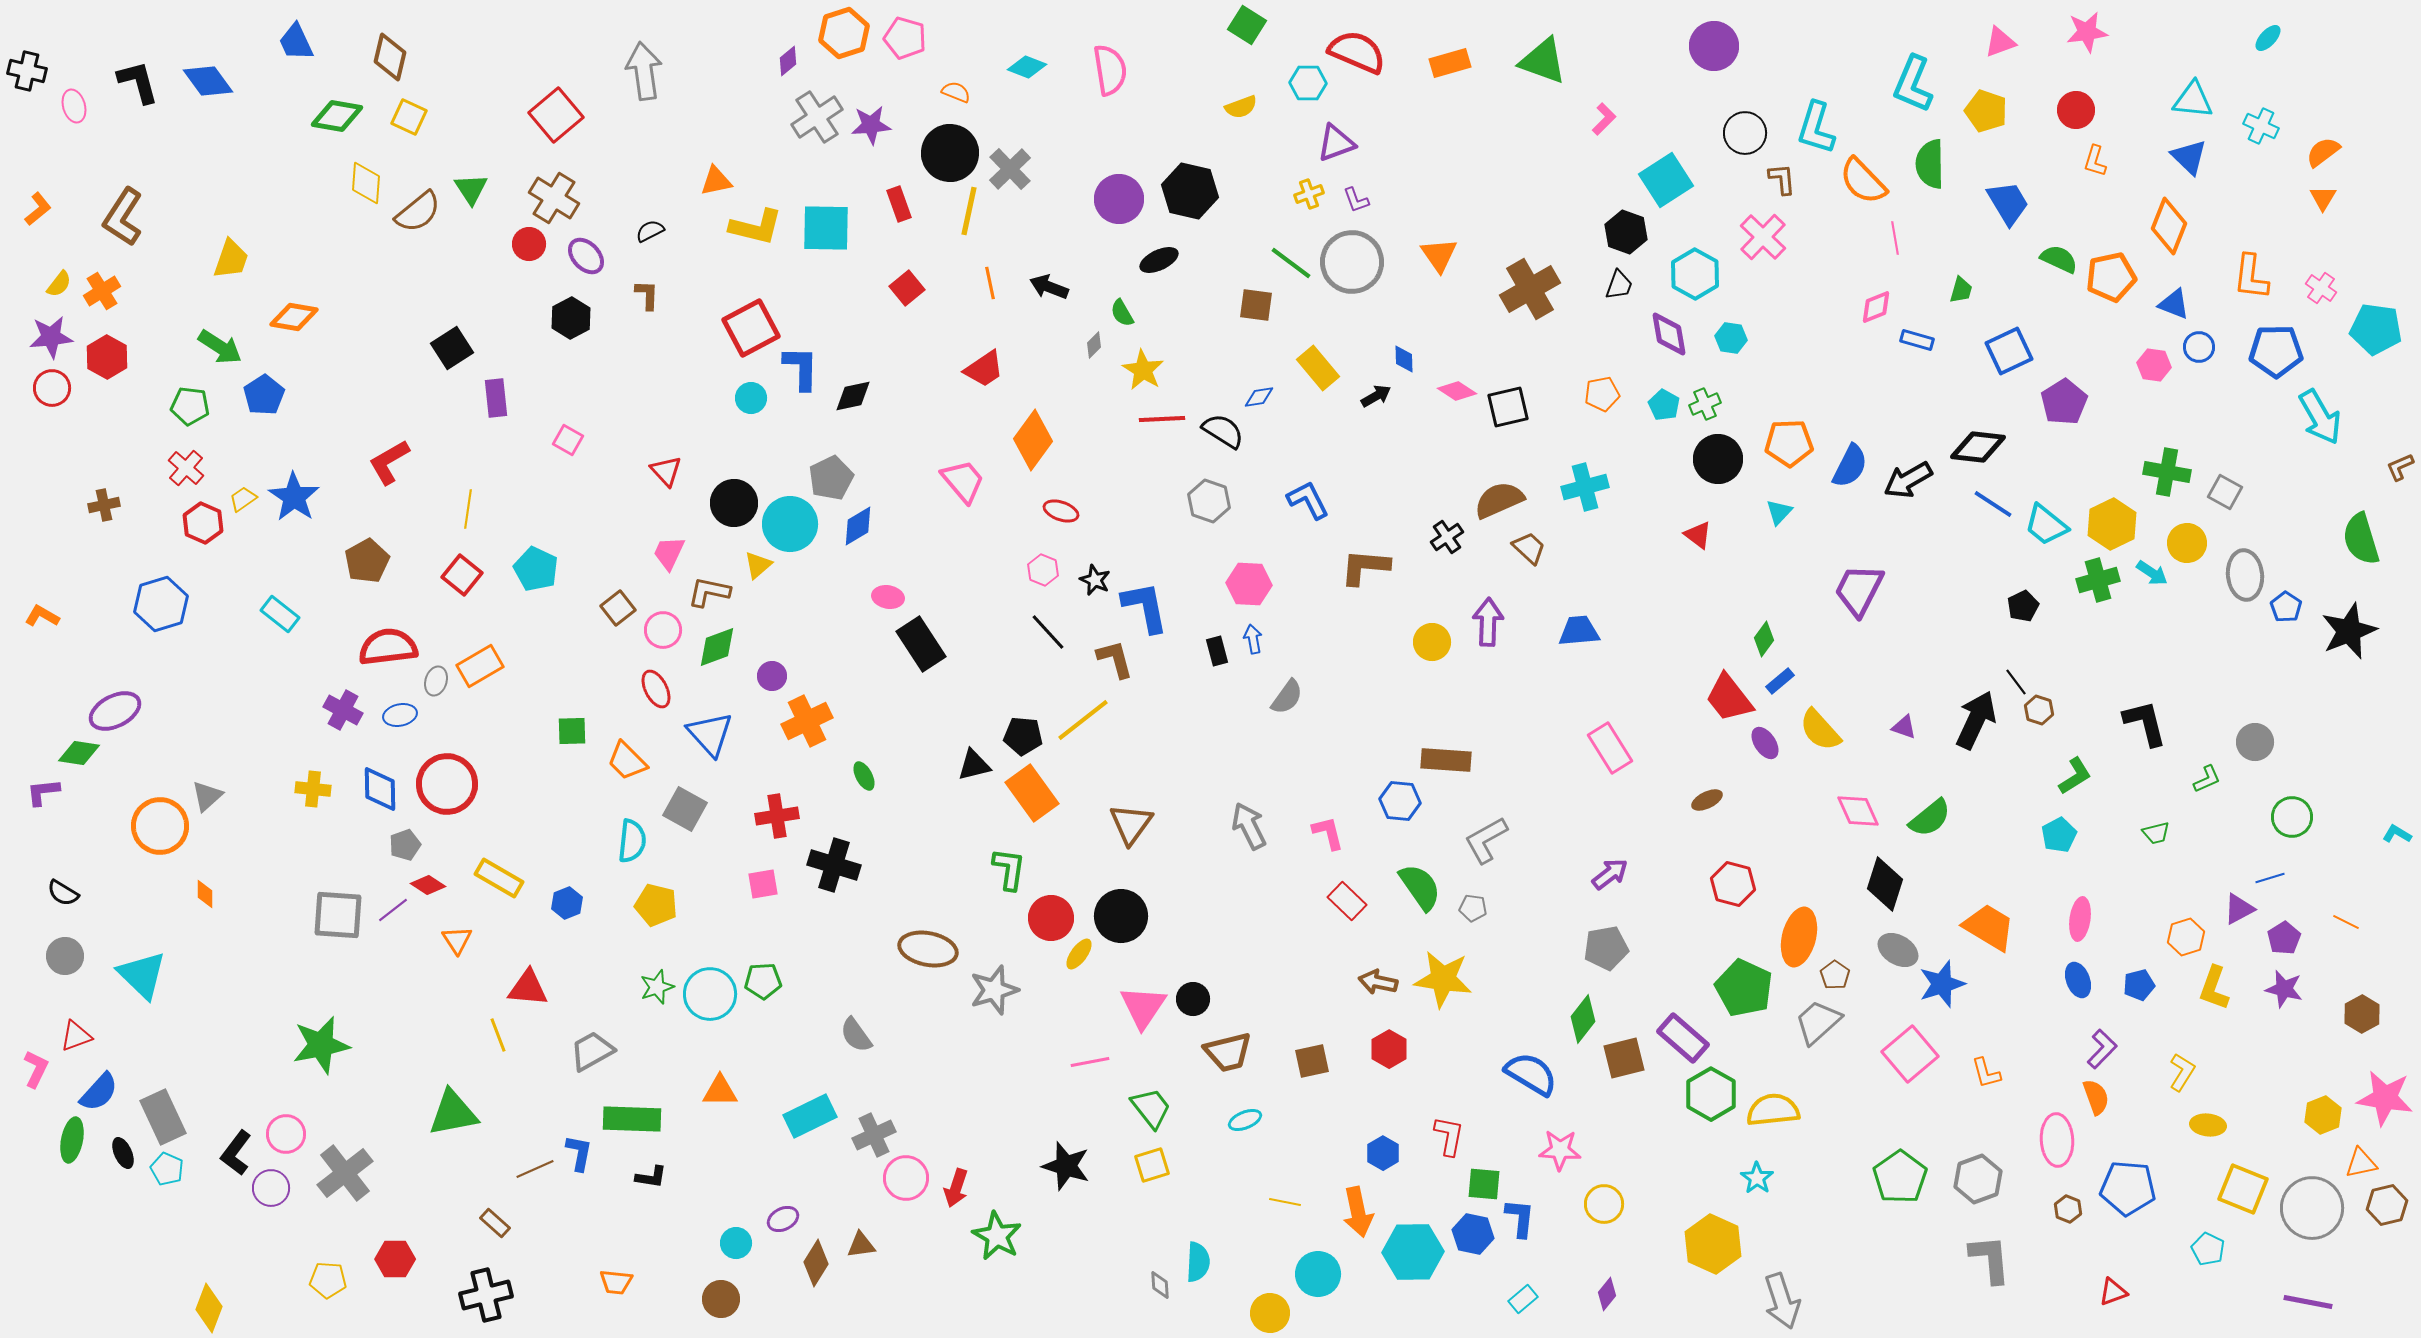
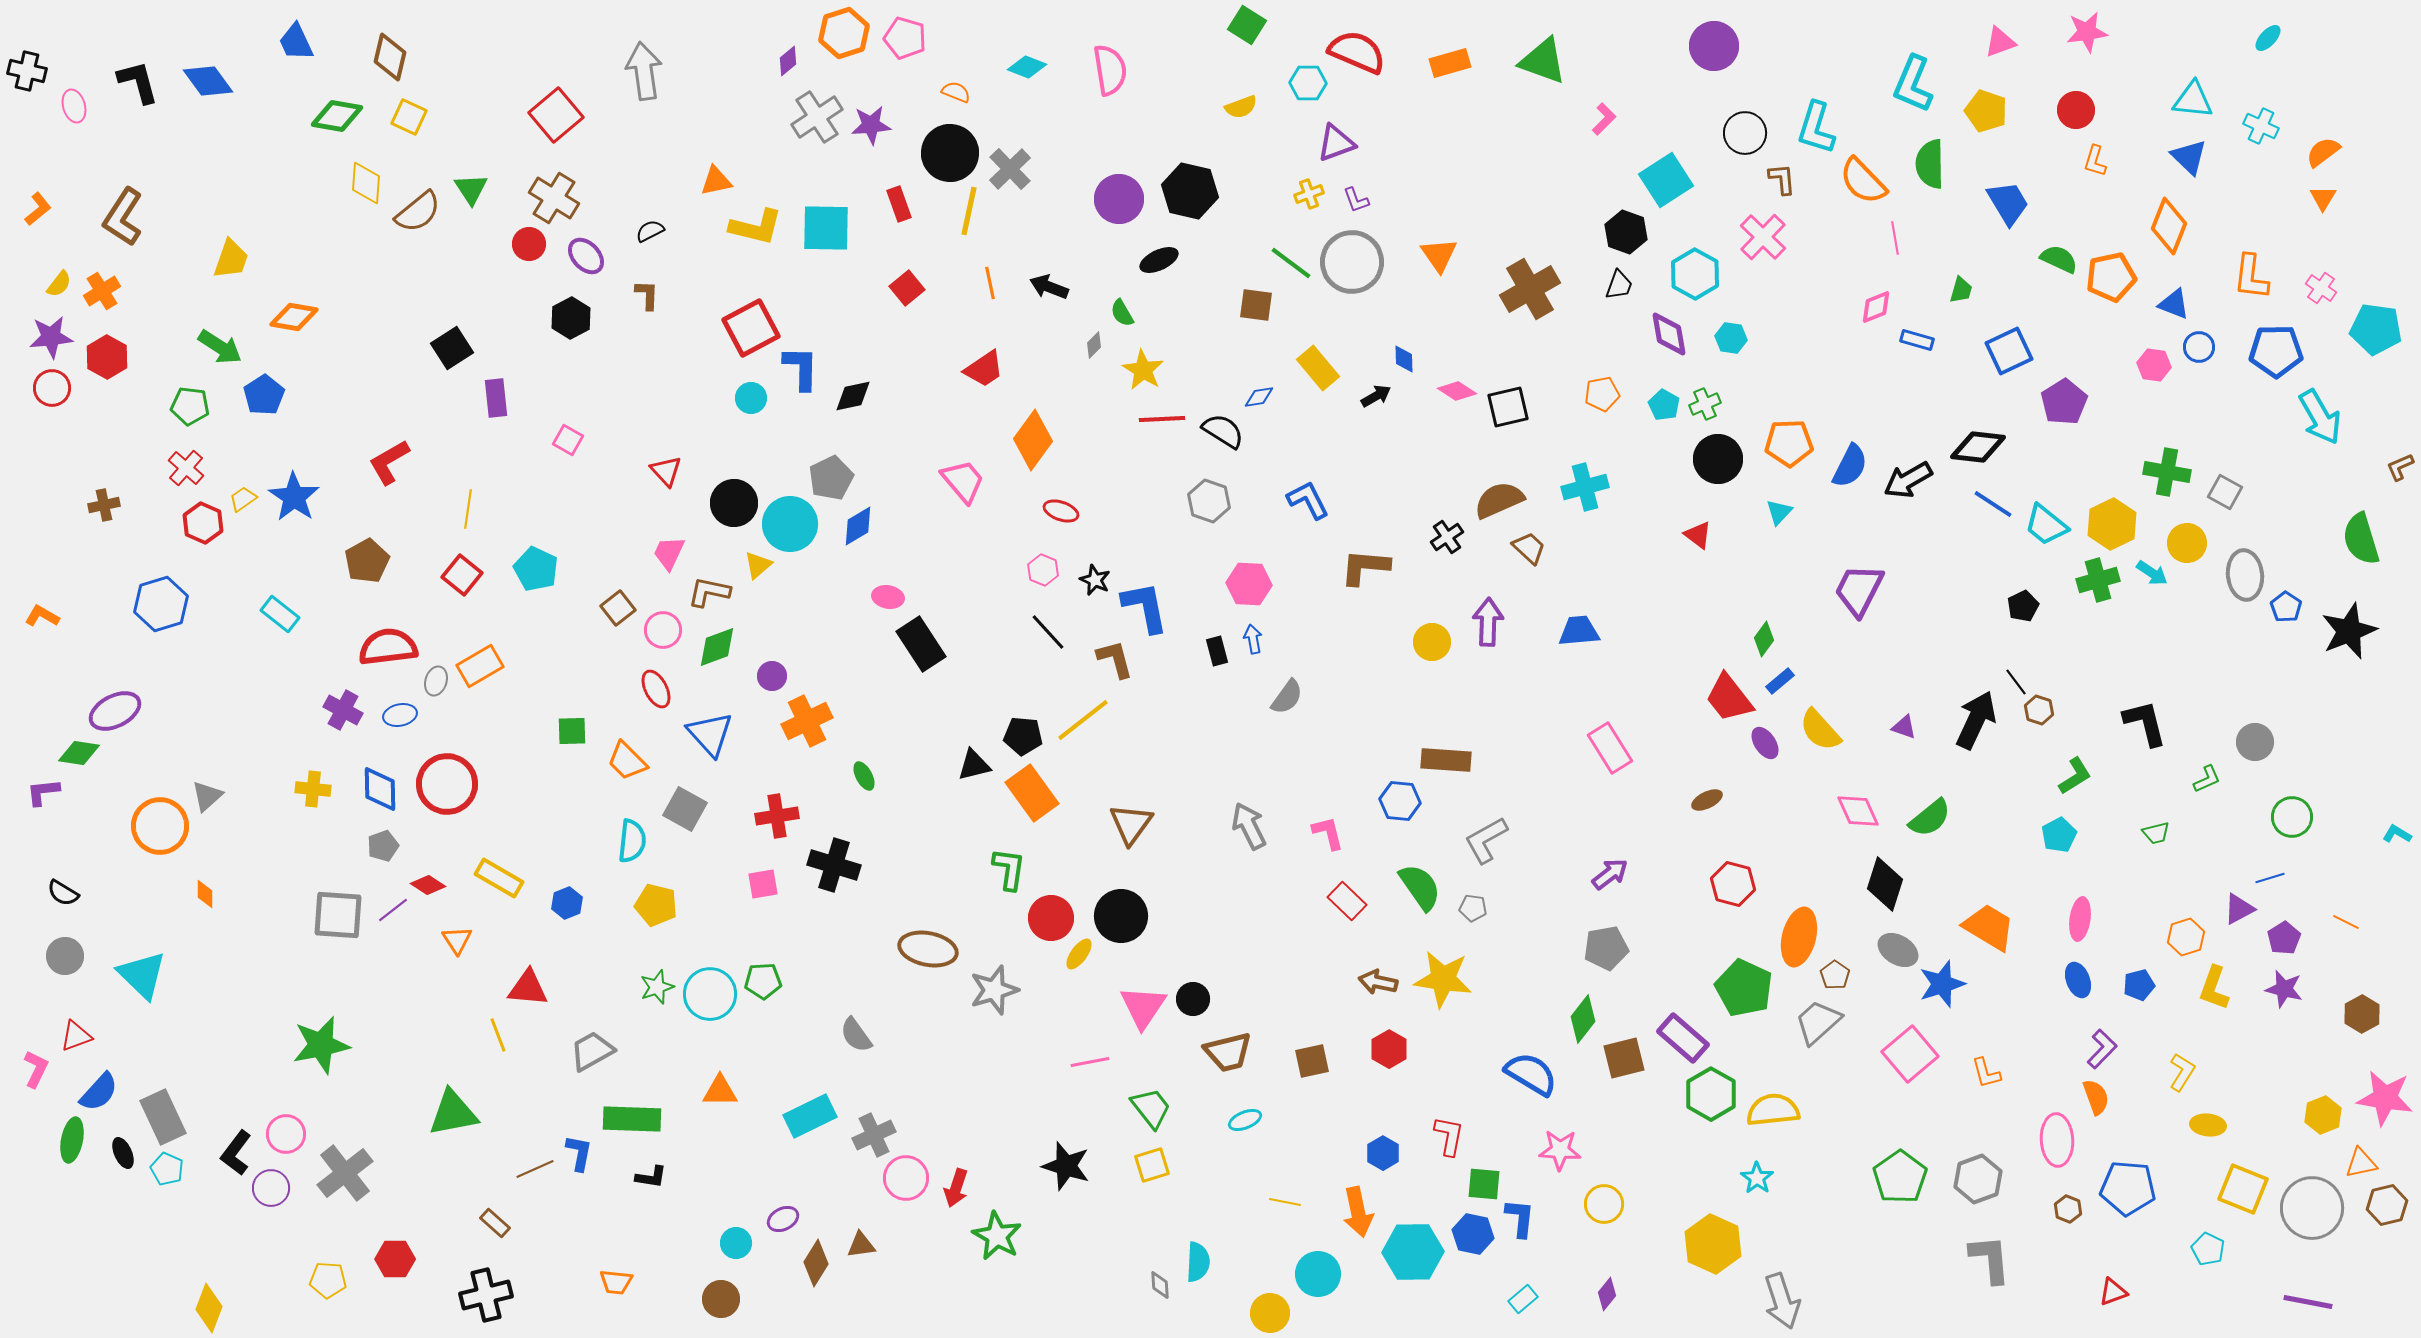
gray pentagon at (405, 845): moved 22 px left, 1 px down
